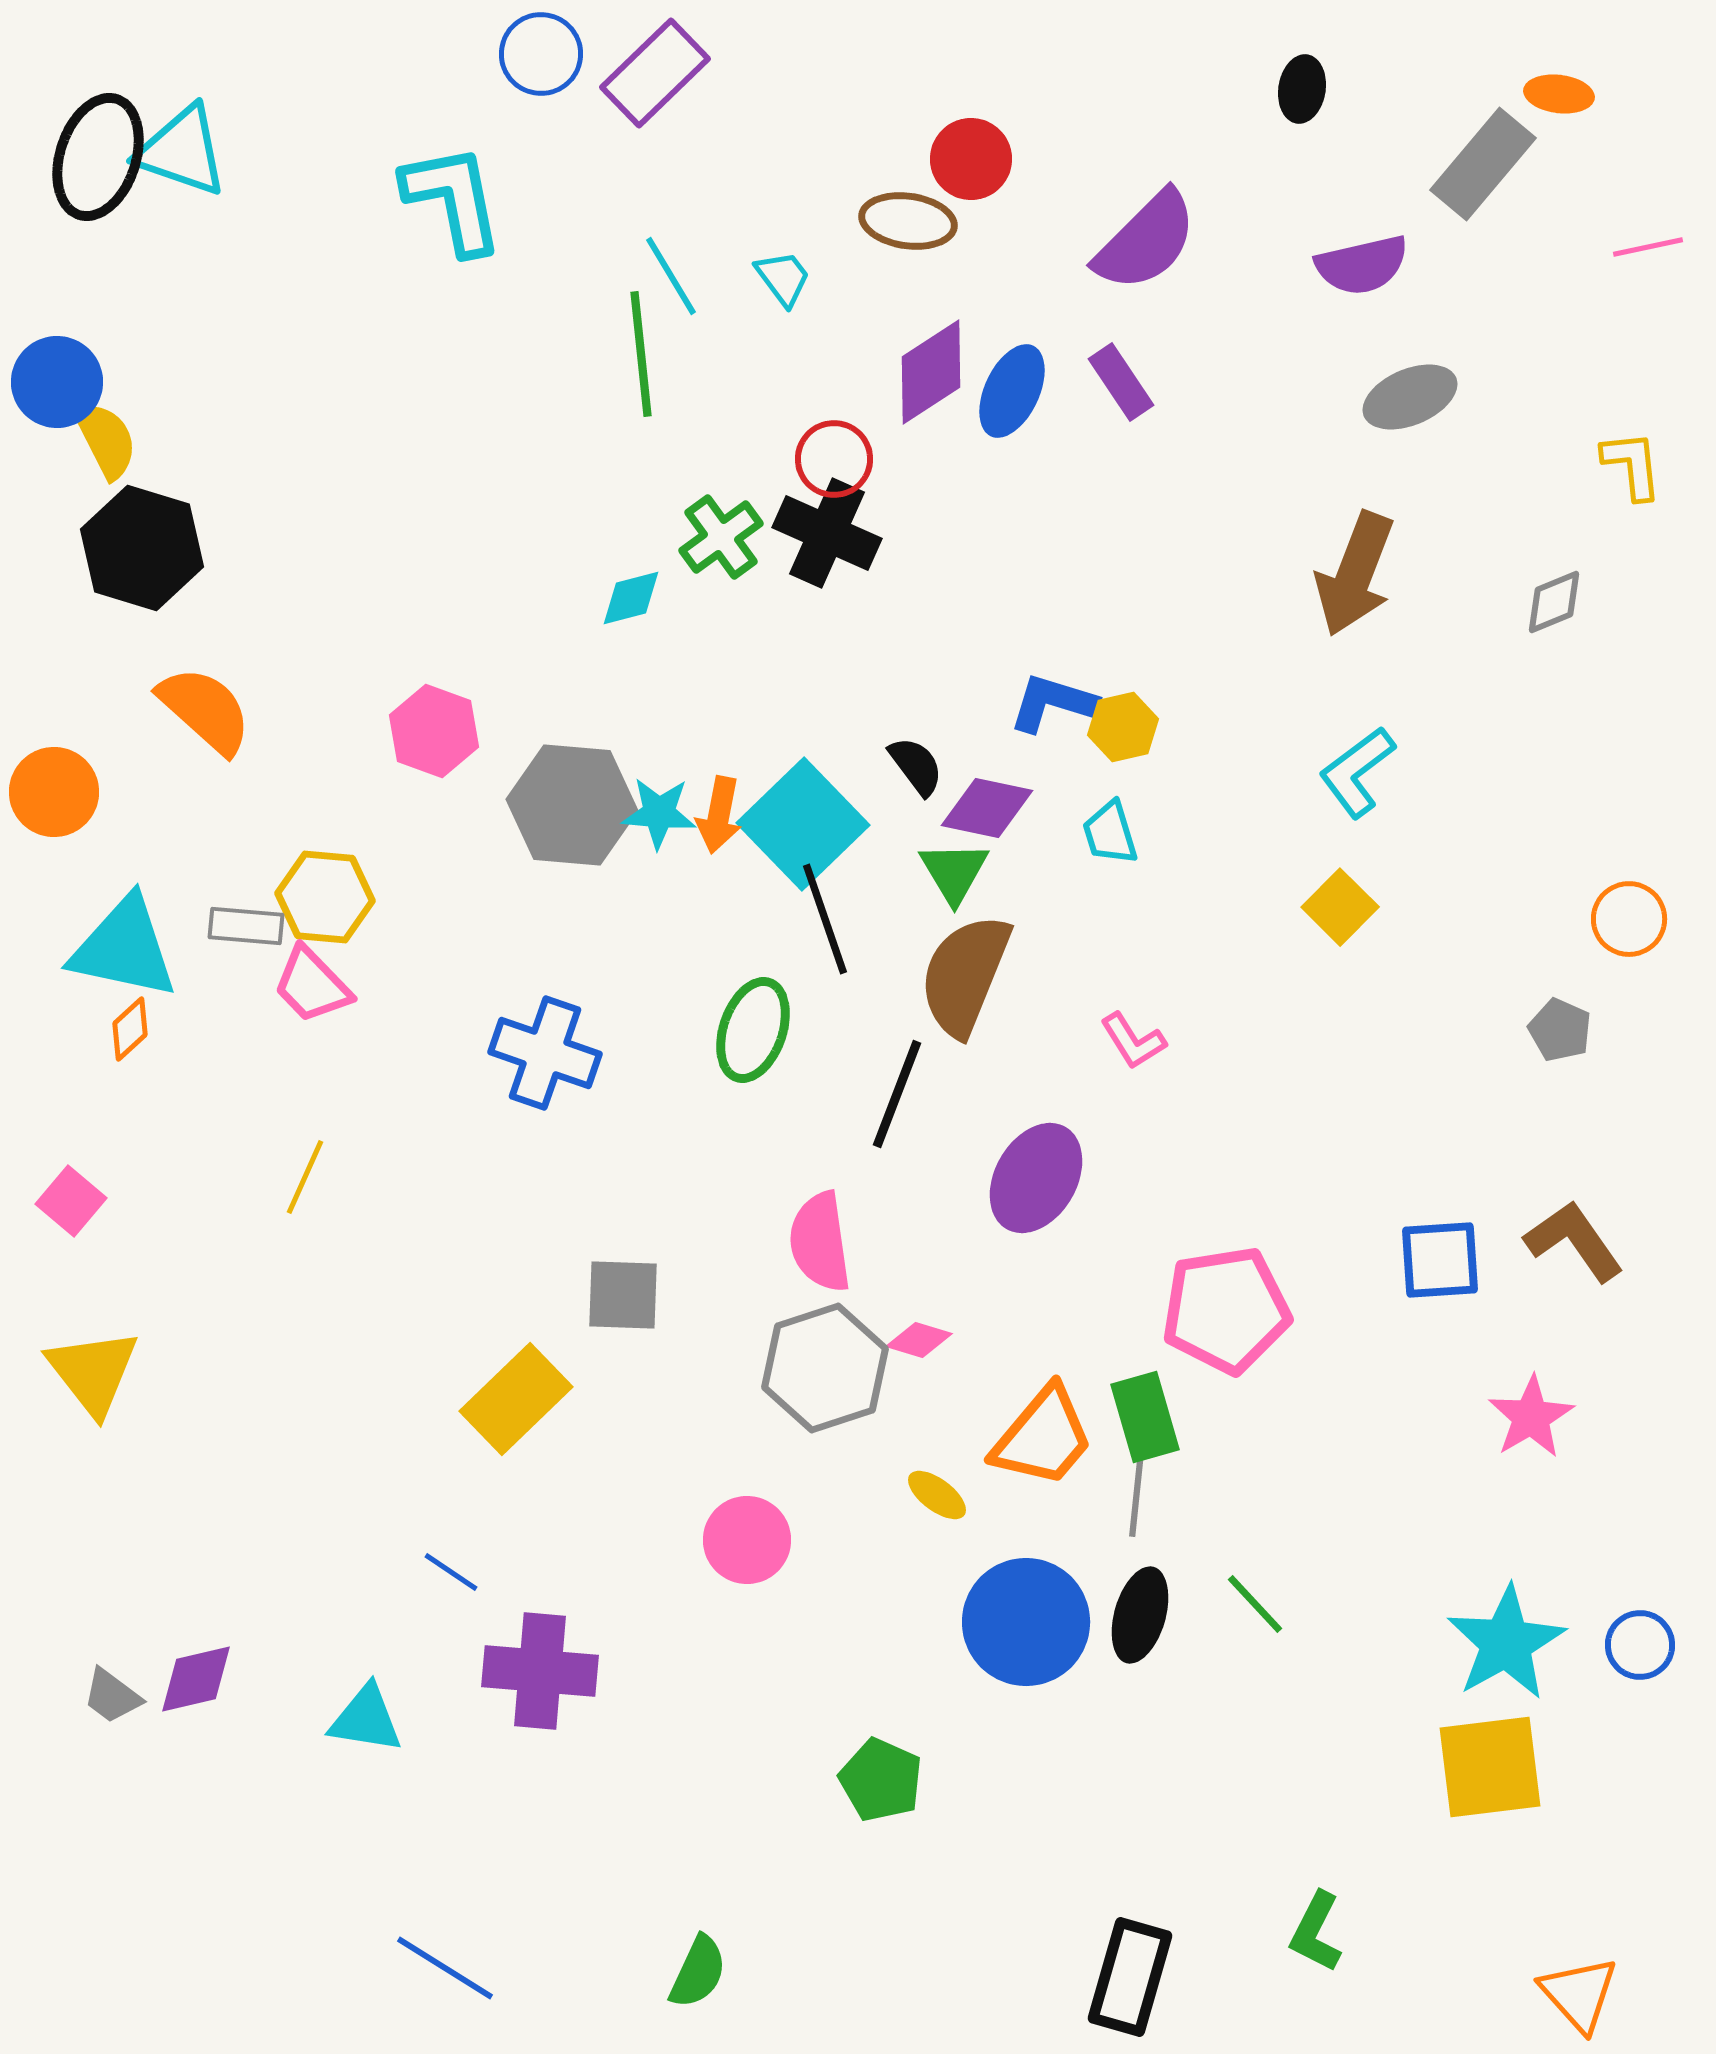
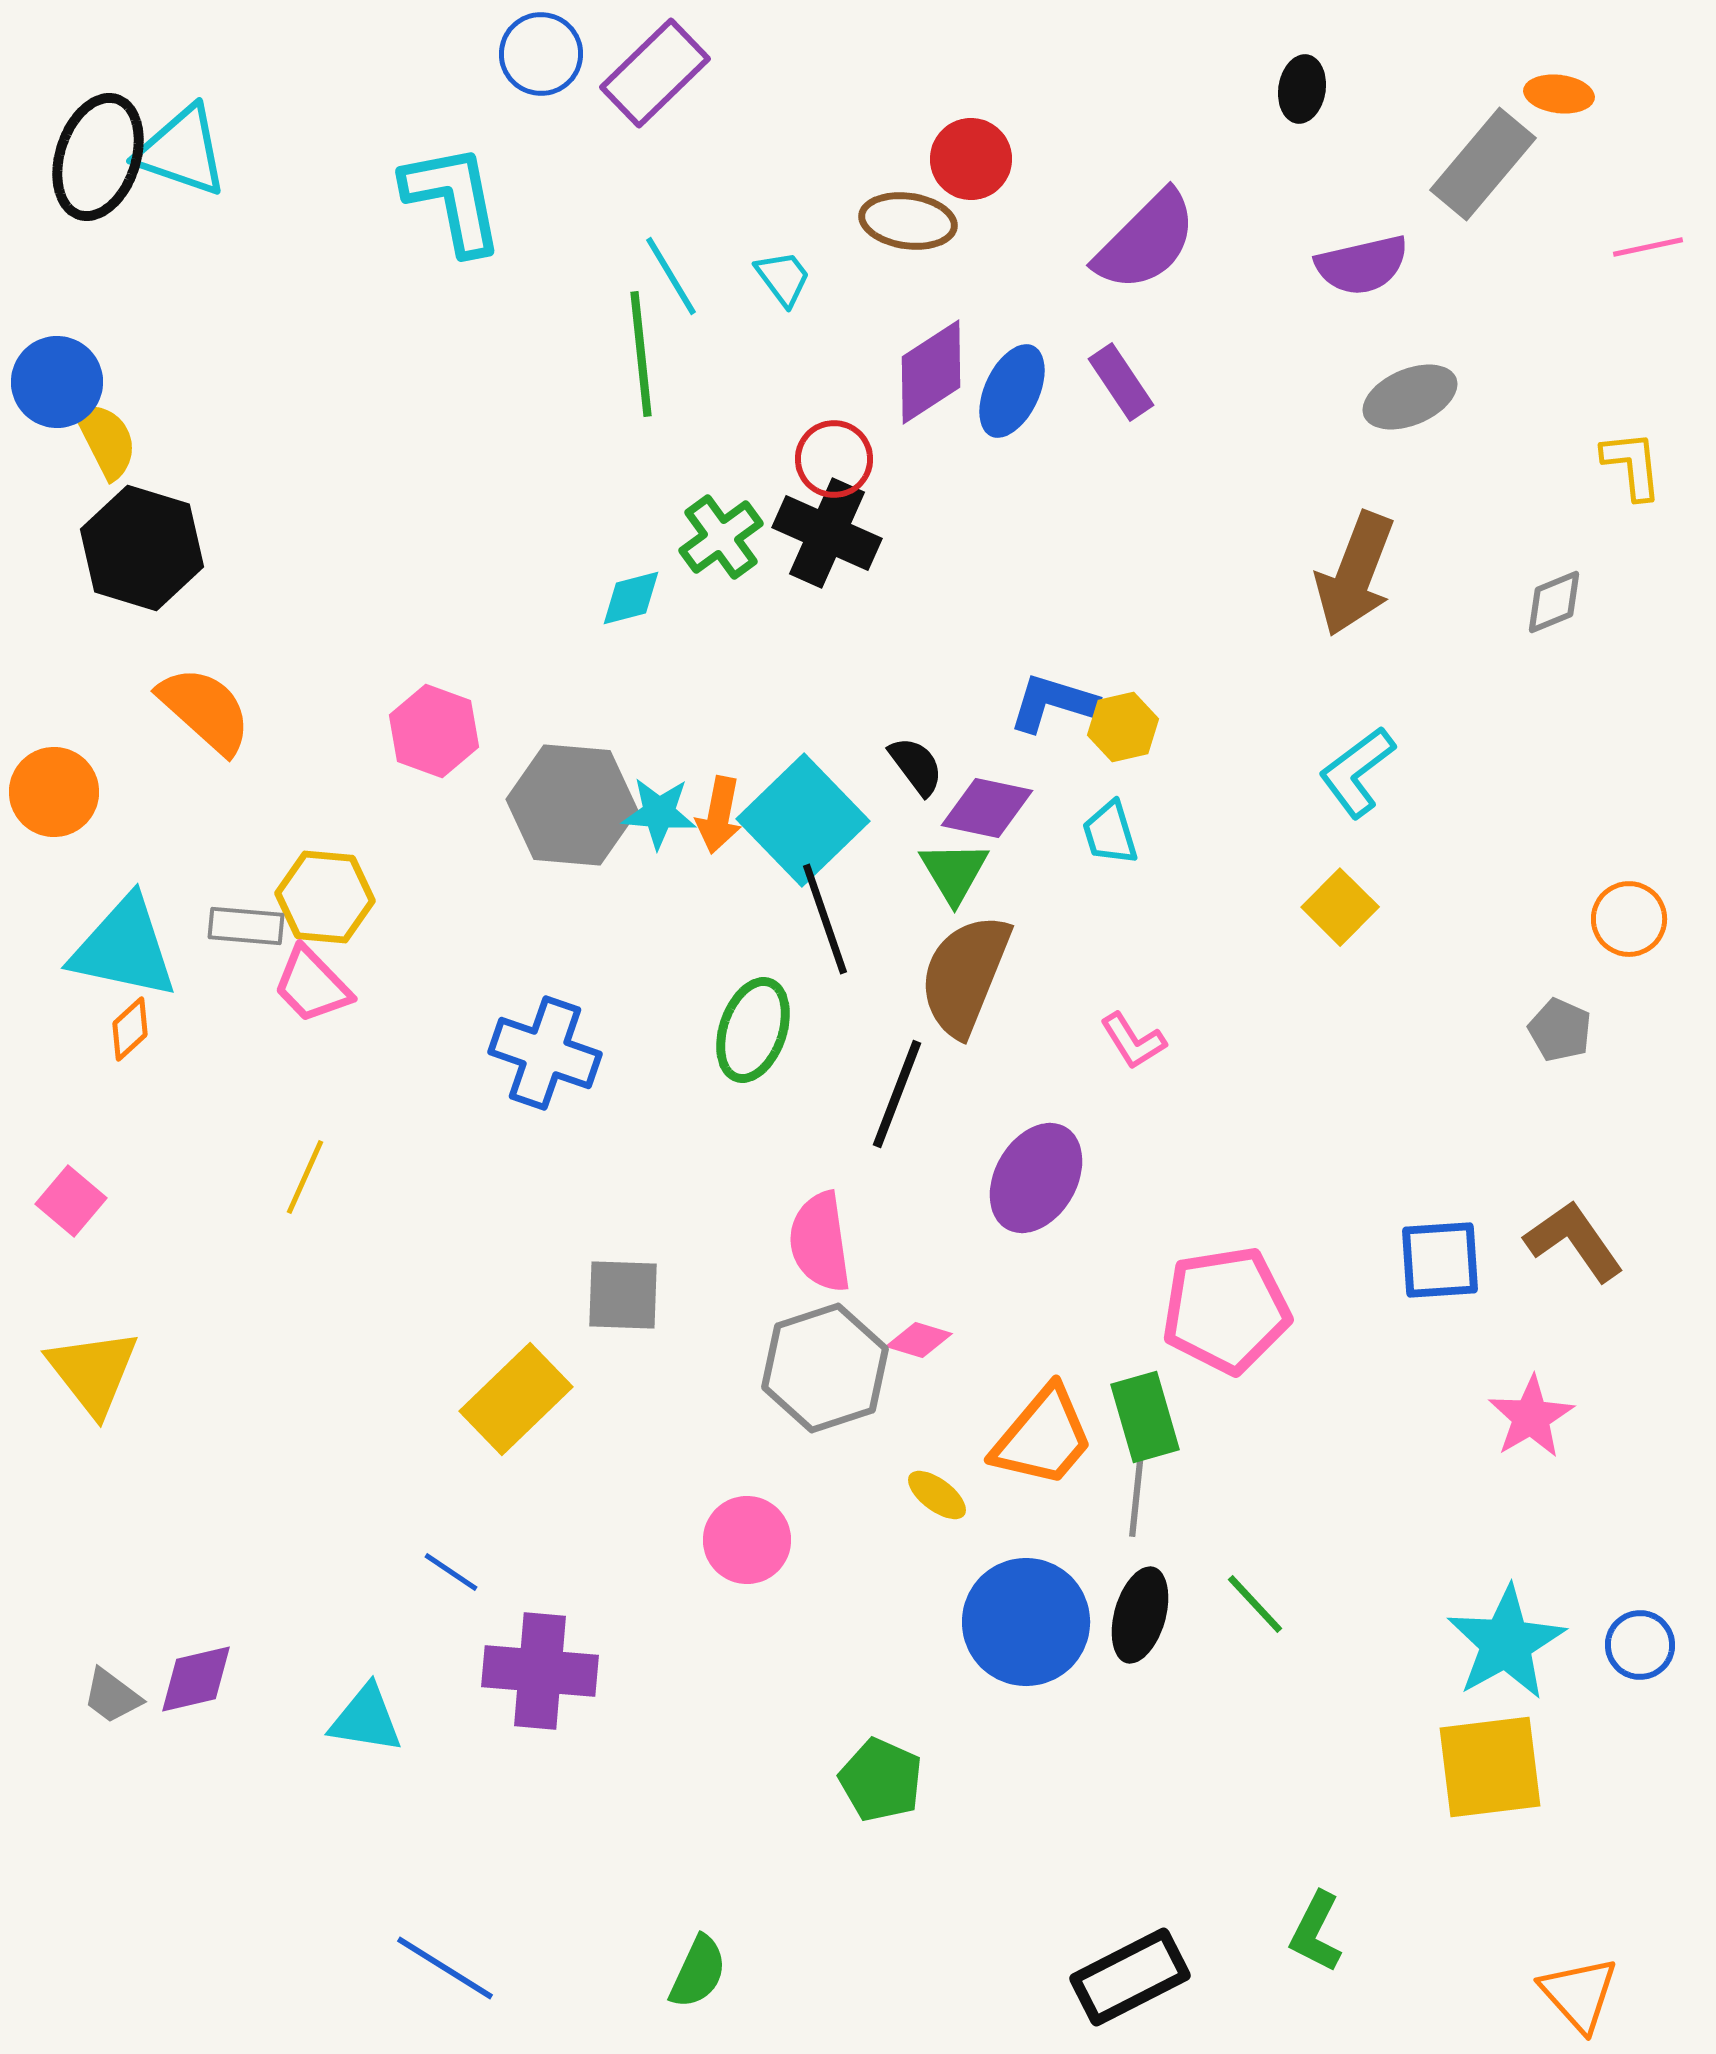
cyan square at (803, 824): moved 4 px up
black rectangle at (1130, 1977): rotated 47 degrees clockwise
